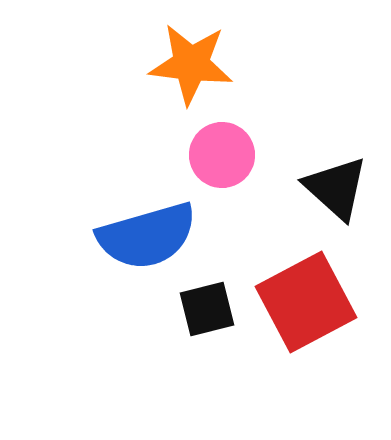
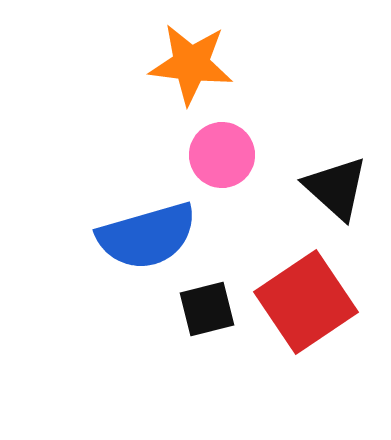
red square: rotated 6 degrees counterclockwise
